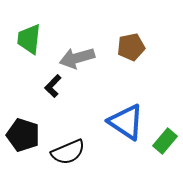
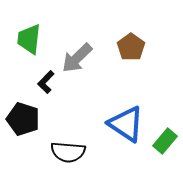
brown pentagon: rotated 24 degrees counterclockwise
gray arrow: rotated 28 degrees counterclockwise
black L-shape: moved 7 px left, 4 px up
blue triangle: moved 2 px down
black pentagon: moved 16 px up
black semicircle: rotated 28 degrees clockwise
